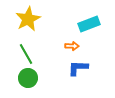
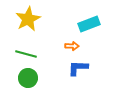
green line: rotated 45 degrees counterclockwise
